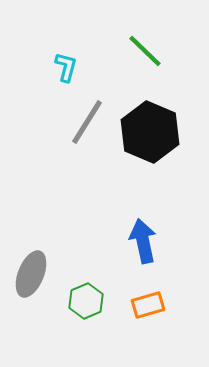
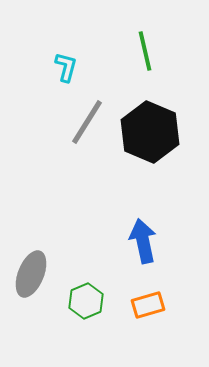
green line: rotated 33 degrees clockwise
